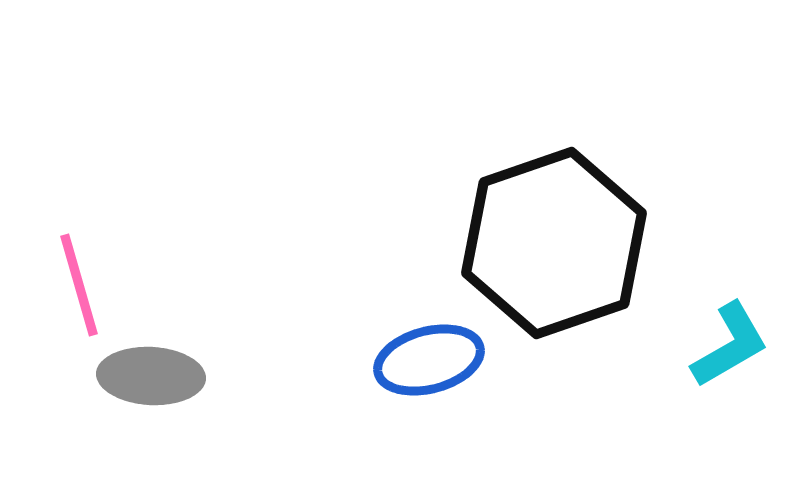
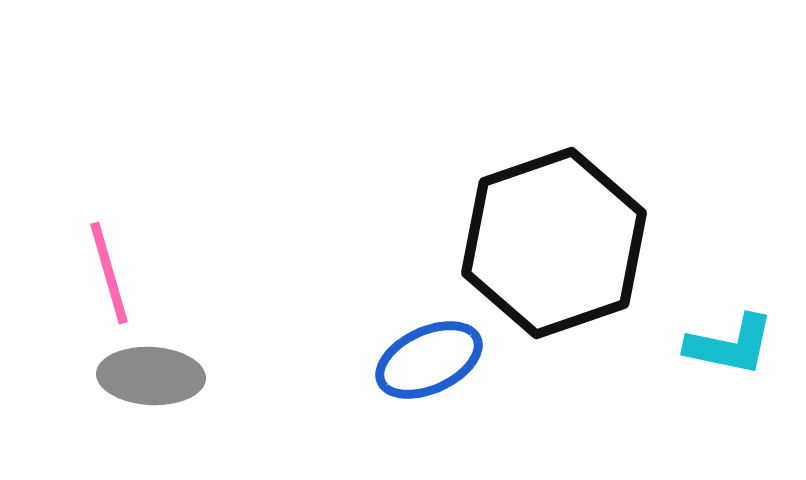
pink line: moved 30 px right, 12 px up
cyan L-shape: rotated 42 degrees clockwise
blue ellipse: rotated 10 degrees counterclockwise
